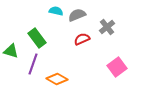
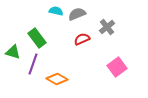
gray semicircle: moved 1 px up
green triangle: moved 2 px right, 1 px down
